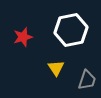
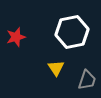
white hexagon: moved 1 px right, 2 px down
red star: moved 7 px left
